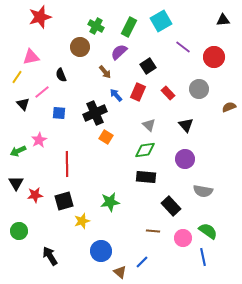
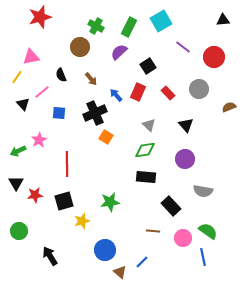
brown arrow at (105, 72): moved 14 px left, 7 px down
blue circle at (101, 251): moved 4 px right, 1 px up
